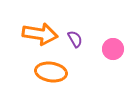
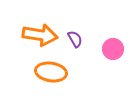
orange arrow: moved 1 px down
